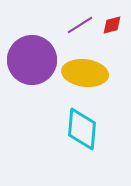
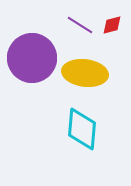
purple line: rotated 64 degrees clockwise
purple circle: moved 2 px up
